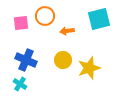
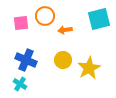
orange arrow: moved 2 px left, 1 px up
yellow star: rotated 10 degrees counterclockwise
